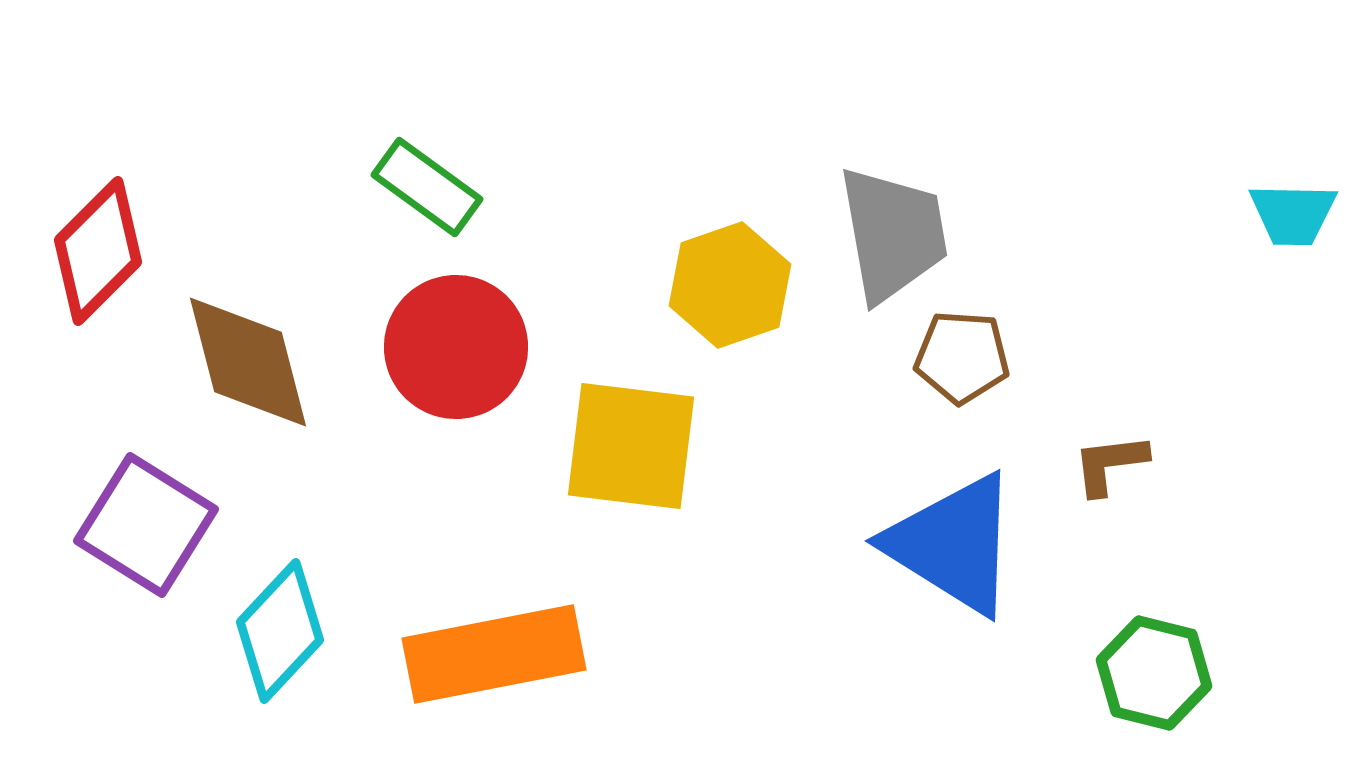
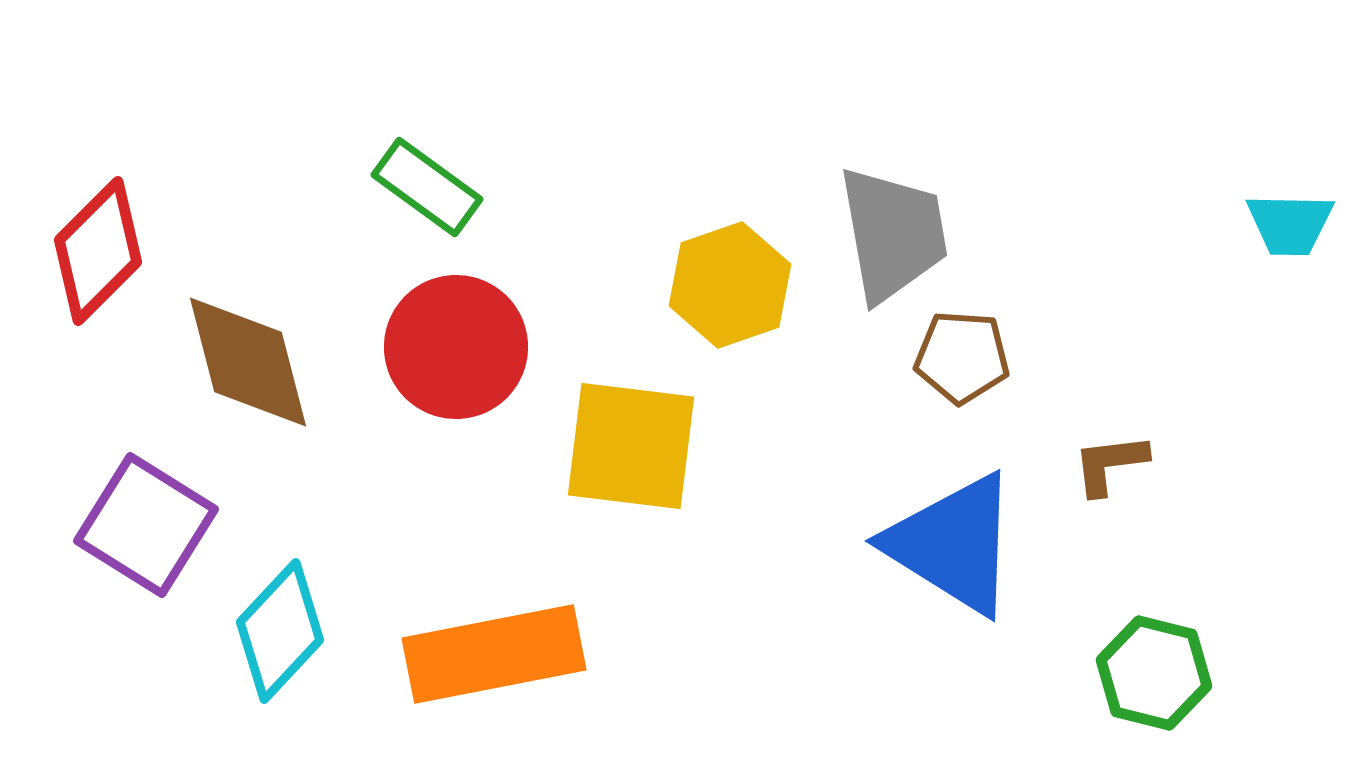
cyan trapezoid: moved 3 px left, 10 px down
